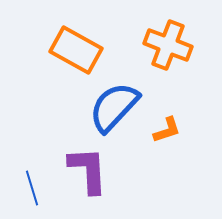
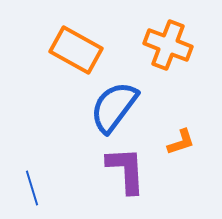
blue semicircle: rotated 6 degrees counterclockwise
orange L-shape: moved 14 px right, 12 px down
purple L-shape: moved 38 px right
